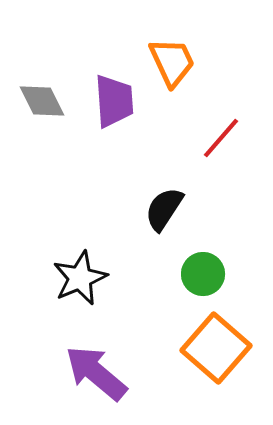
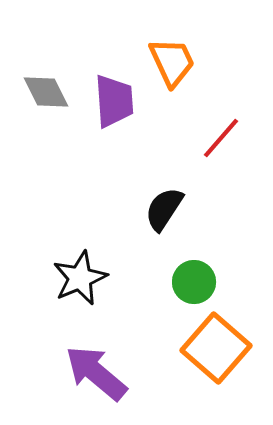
gray diamond: moved 4 px right, 9 px up
green circle: moved 9 px left, 8 px down
